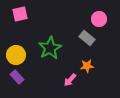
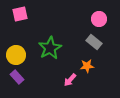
gray rectangle: moved 7 px right, 4 px down
